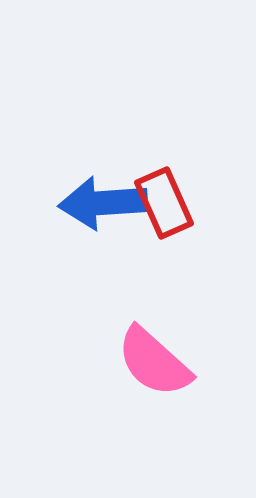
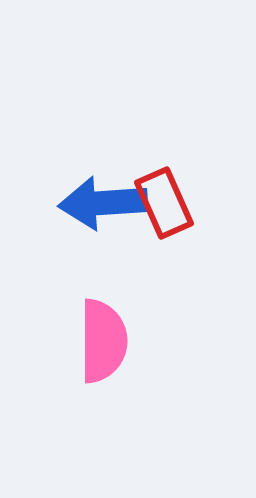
pink semicircle: moved 51 px left, 21 px up; rotated 132 degrees counterclockwise
